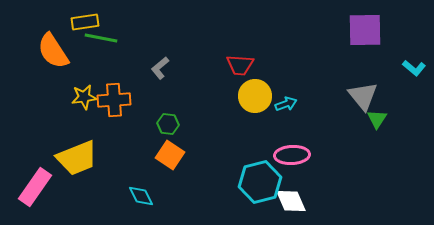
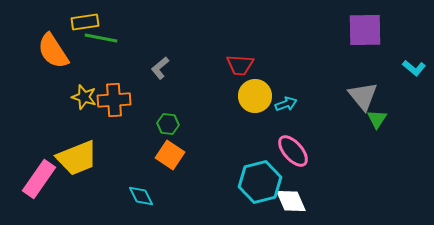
yellow star: rotated 25 degrees clockwise
pink ellipse: moved 1 px right, 4 px up; rotated 52 degrees clockwise
pink rectangle: moved 4 px right, 8 px up
